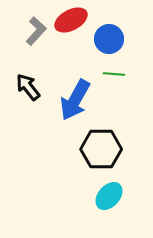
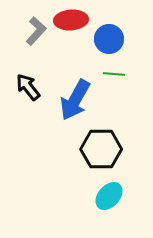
red ellipse: rotated 24 degrees clockwise
